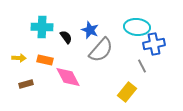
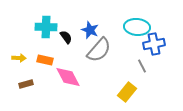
cyan cross: moved 4 px right
gray semicircle: moved 2 px left
